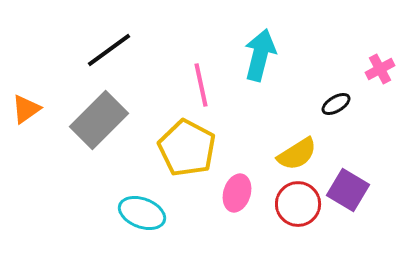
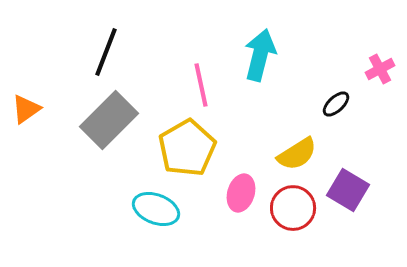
black line: moved 3 px left, 2 px down; rotated 33 degrees counterclockwise
black ellipse: rotated 12 degrees counterclockwise
gray rectangle: moved 10 px right
yellow pentagon: rotated 14 degrees clockwise
pink ellipse: moved 4 px right
red circle: moved 5 px left, 4 px down
cyan ellipse: moved 14 px right, 4 px up
